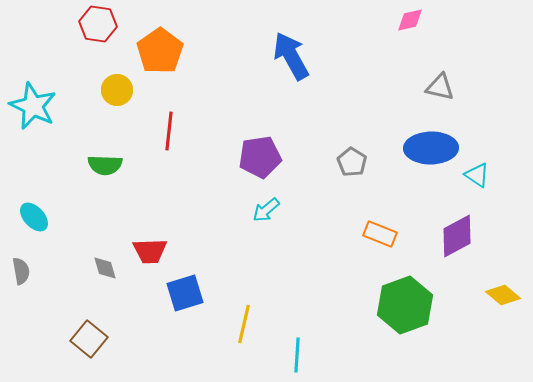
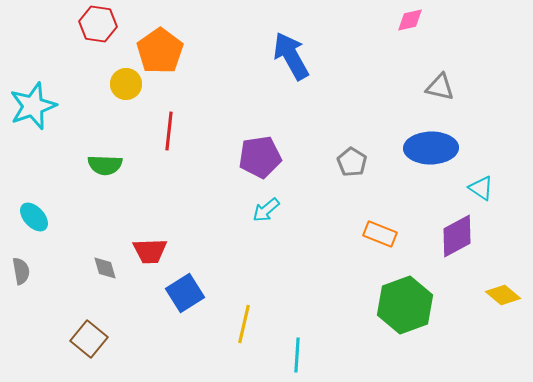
yellow circle: moved 9 px right, 6 px up
cyan star: rotated 27 degrees clockwise
cyan triangle: moved 4 px right, 13 px down
blue square: rotated 15 degrees counterclockwise
